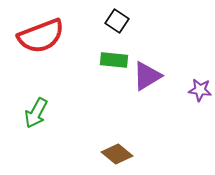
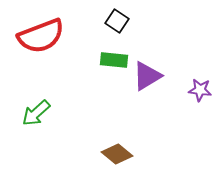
green arrow: rotated 20 degrees clockwise
